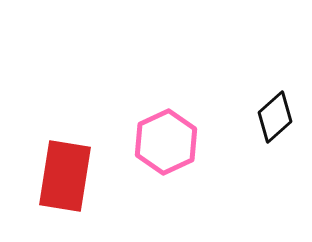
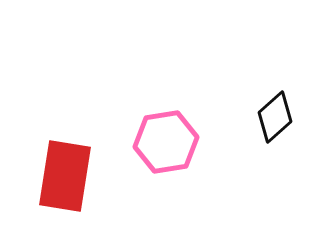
pink hexagon: rotated 16 degrees clockwise
